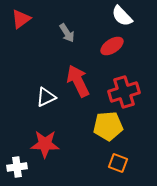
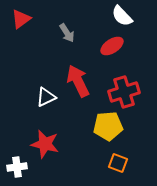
red star: rotated 12 degrees clockwise
